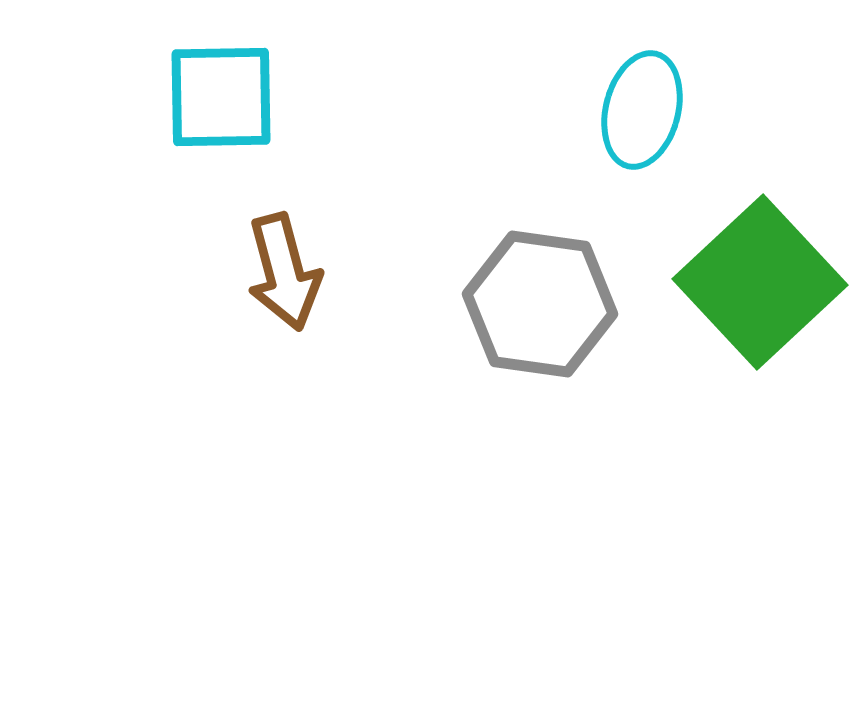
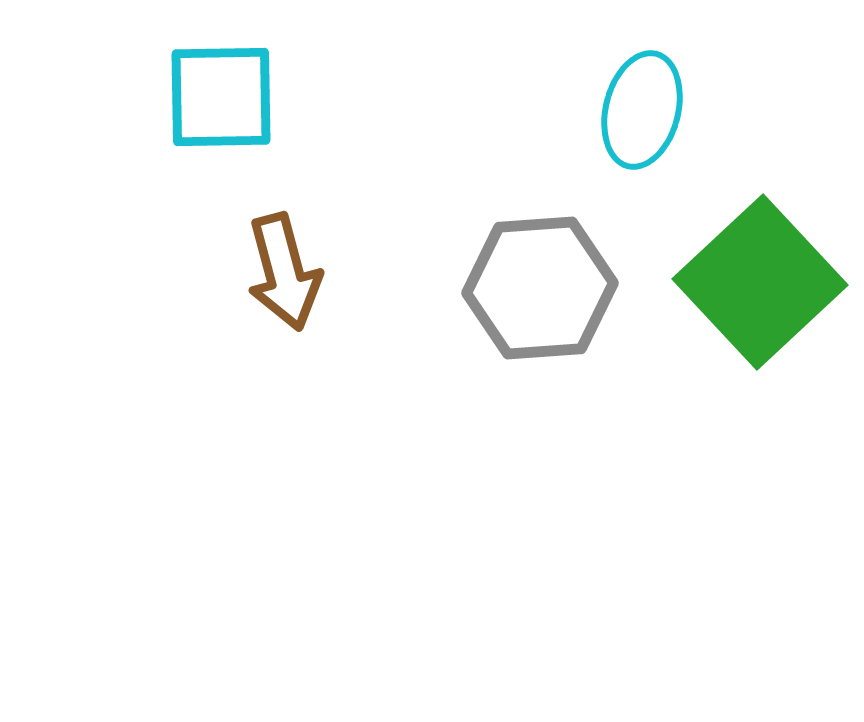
gray hexagon: moved 16 px up; rotated 12 degrees counterclockwise
